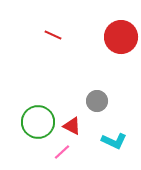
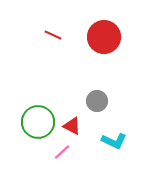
red circle: moved 17 px left
